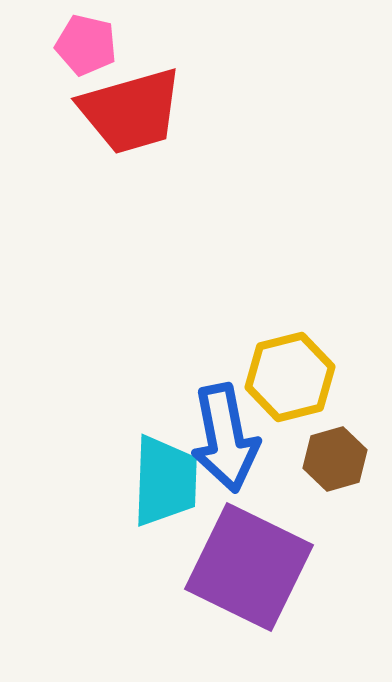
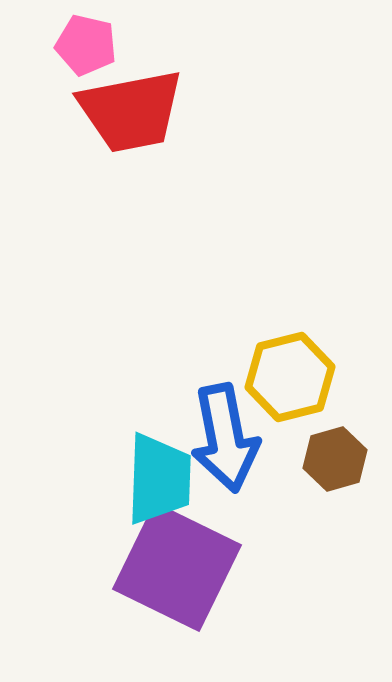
red trapezoid: rotated 5 degrees clockwise
cyan trapezoid: moved 6 px left, 2 px up
purple square: moved 72 px left
